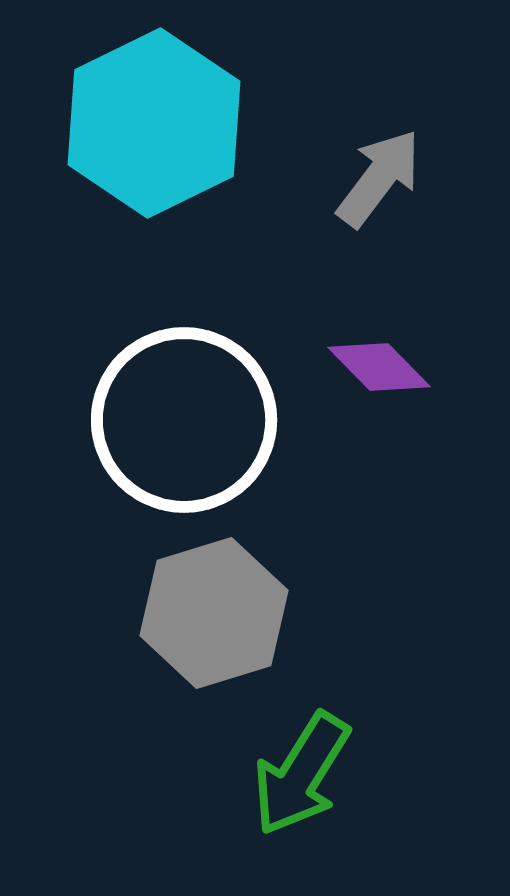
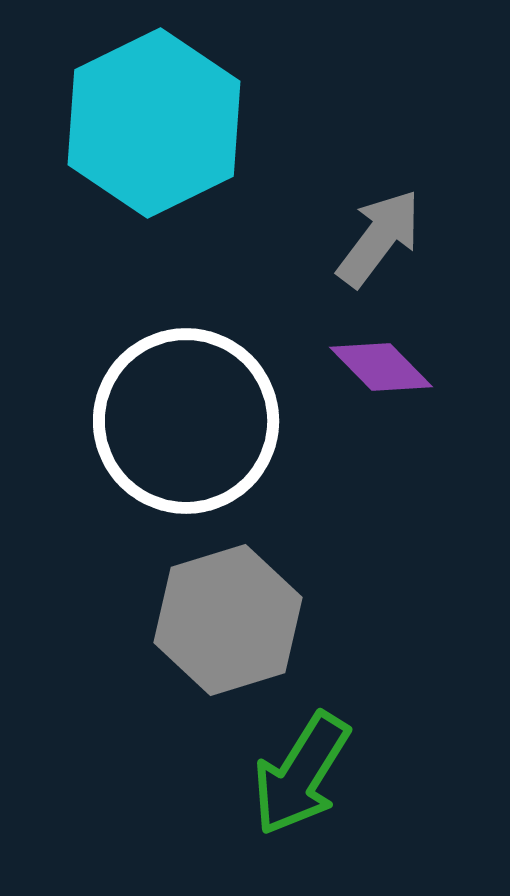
gray arrow: moved 60 px down
purple diamond: moved 2 px right
white circle: moved 2 px right, 1 px down
gray hexagon: moved 14 px right, 7 px down
